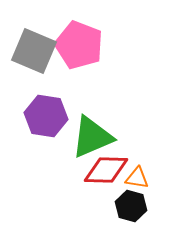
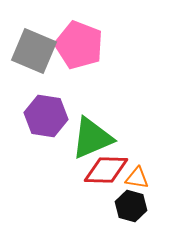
green triangle: moved 1 px down
